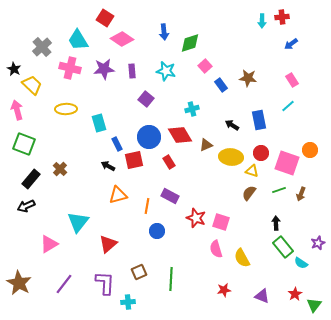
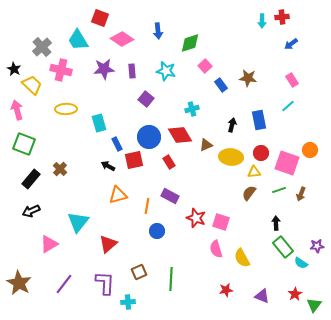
red square at (105, 18): moved 5 px left; rotated 12 degrees counterclockwise
blue arrow at (164, 32): moved 6 px left, 1 px up
pink cross at (70, 68): moved 9 px left, 2 px down
black arrow at (232, 125): rotated 72 degrees clockwise
yellow triangle at (252, 171): moved 2 px right, 1 px down; rotated 24 degrees counterclockwise
black arrow at (26, 206): moved 5 px right, 5 px down
purple star at (318, 243): moved 1 px left, 3 px down; rotated 16 degrees clockwise
red star at (224, 290): moved 2 px right
